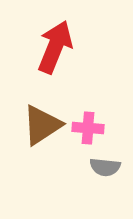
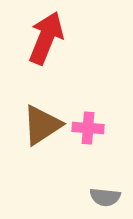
red arrow: moved 9 px left, 9 px up
gray semicircle: moved 30 px down
